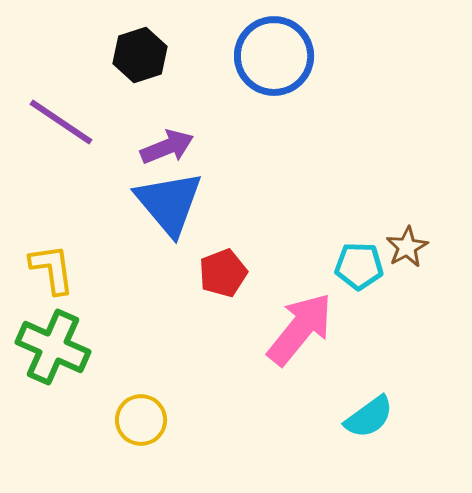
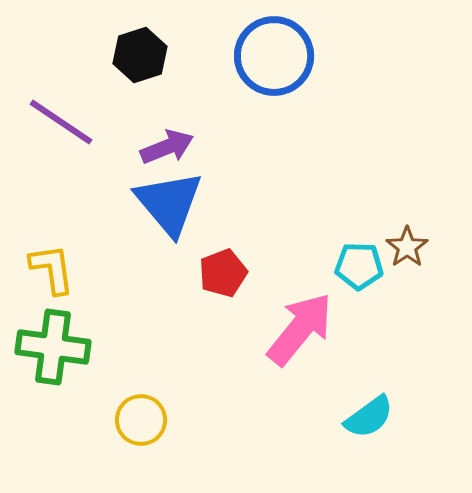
brown star: rotated 6 degrees counterclockwise
green cross: rotated 16 degrees counterclockwise
